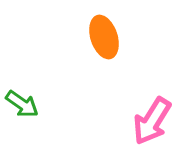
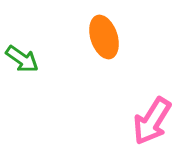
green arrow: moved 45 px up
